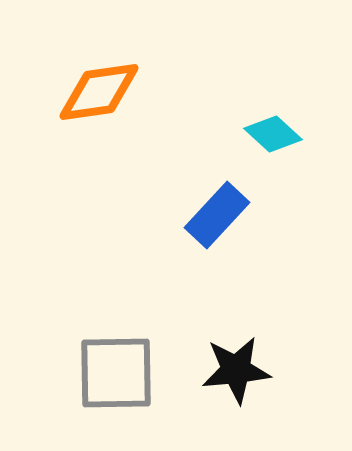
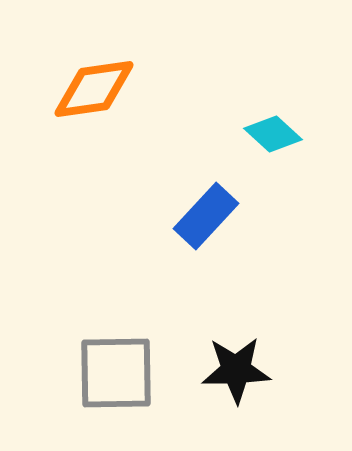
orange diamond: moved 5 px left, 3 px up
blue rectangle: moved 11 px left, 1 px down
black star: rotated 4 degrees clockwise
